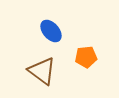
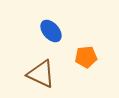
brown triangle: moved 1 px left, 3 px down; rotated 12 degrees counterclockwise
